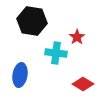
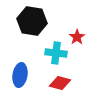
red diamond: moved 23 px left, 1 px up; rotated 15 degrees counterclockwise
